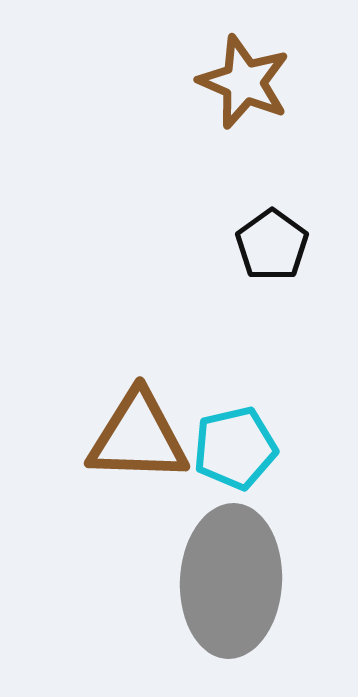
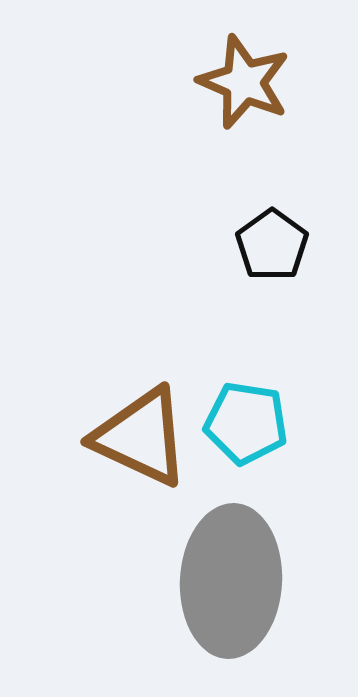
brown triangle: moved 3 px right; rotated 23 degrees clockwise
cyan pentagon: moved 11 px right, 25 px up; rotated 22 degrees clockwise
